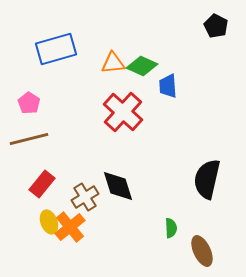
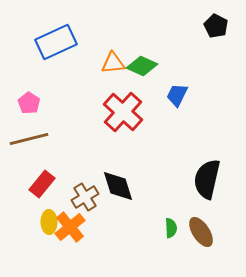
blue rectangle: moved 7 px up; rotated 9 degrees counterclockwise
blue trapezoid: moved 9 px right, 9 px down; rotated 30 degrees clockwise
yellow ellipse: rotated 20 degrees clockwise
brown ellipse: moved 1 px left, 19 px up; rotated 8 degrees counterclockwise
